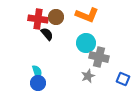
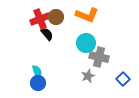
red cross: moved 2 px right; rotated 30 degrees counterclockwise
blue square: rotated 24 degrees clockwise
